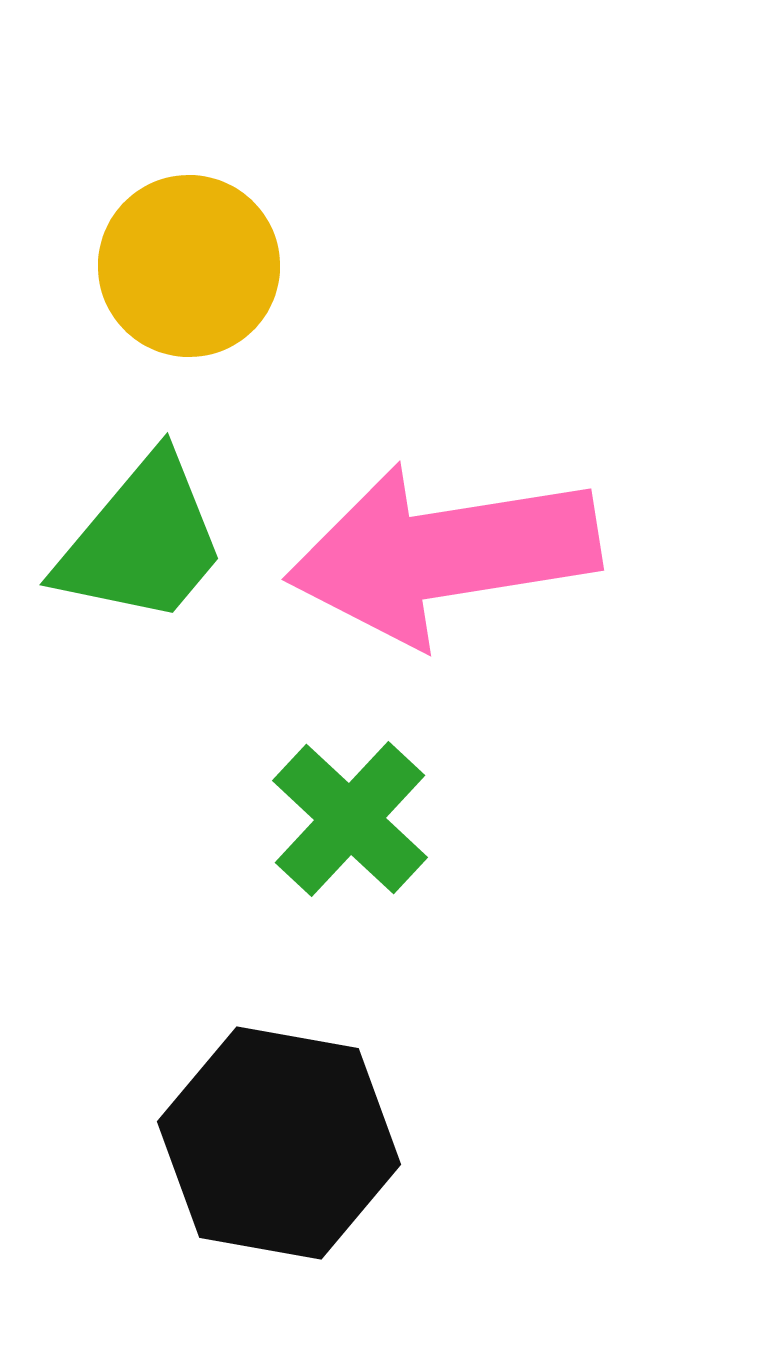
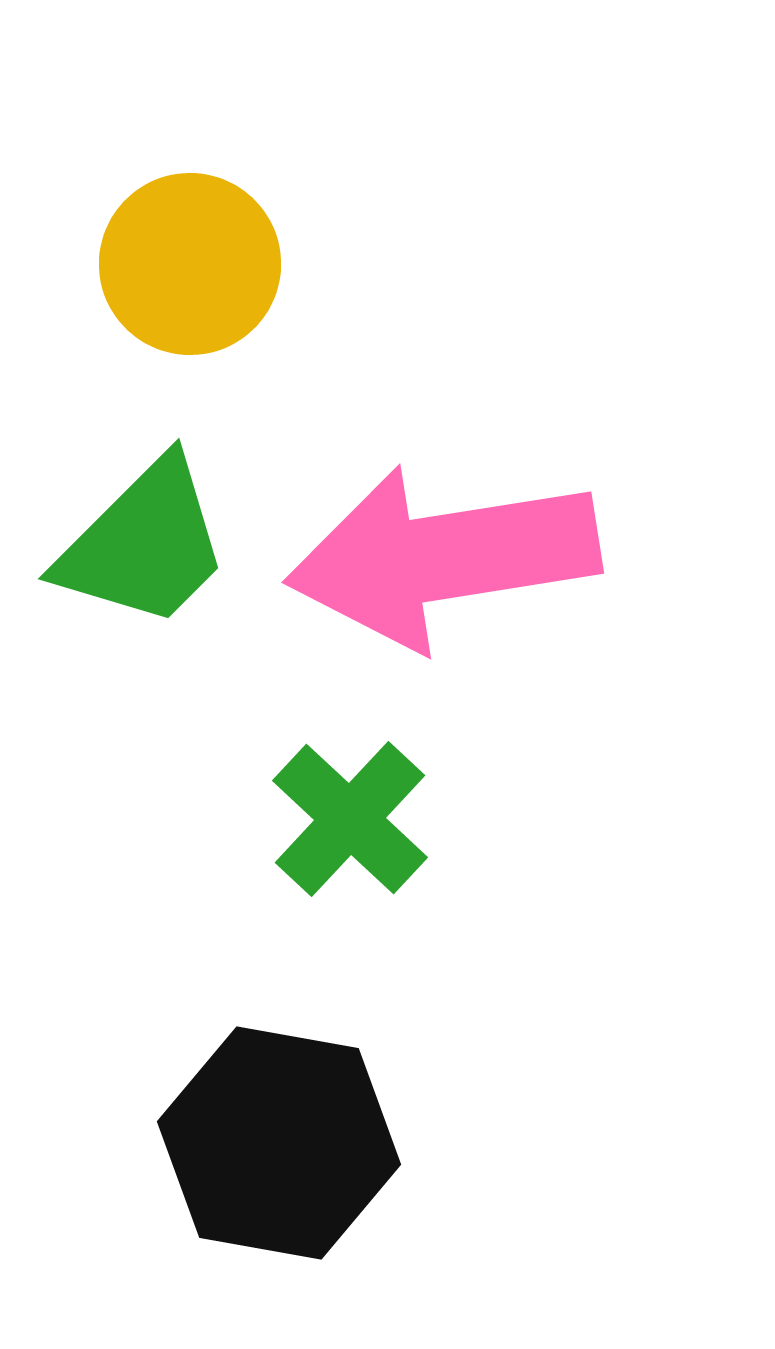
yellow circle: moved 1 px right, 2 px up
green trapezoid: moved 2 px right, 3 px down; rotated 5 degrees clockwise
pink arrow: moved 3 px down
